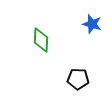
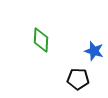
blue star: moved 2 px right, 27 px down
